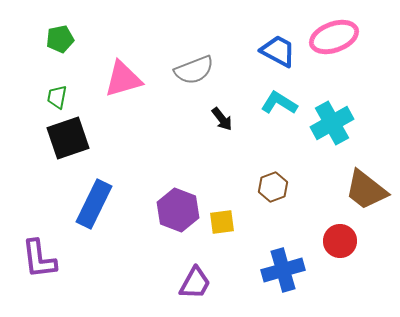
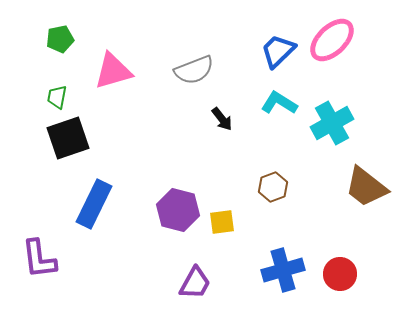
pink ellipse: moved 2 px left, 3 px down; rotated 24 degrees counterclockwise
blue trapezoid: rotated 72 degrees counterclockwise
pink triangle: moved 10 px left, 8 px up
brown trapezoid: moved 3 px up
purple hexagon: rotated 6 degrees counterclockwise
red circle: moved 33 px down
